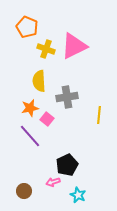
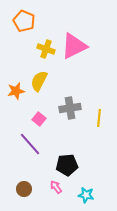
orange pentagon: moved 3 px left, 6 px up
yellow semicircle: rotated 30 degrees clockwise
gray cross: moved 3 px right, 11 px down
orange star: moved 14 px left, 17 px up
yellow line: moved 3 px down
pink square: moved 8 px left
purple line: moved 8 px down
black pentagon: rotated 20 degrees clockwise
pink arrow: moved 3 px right, 5 px down; rotated 72 degrees clockwise
brown circle: moved 2 px up
cyan star: moved 8 px right; rotated 14 degrees counterclockwise
